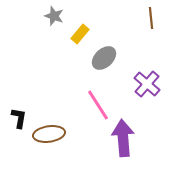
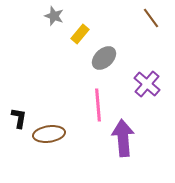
brown line: rotated 30 degrees counterclockwise
pink line: rotated 28 degrees clockwise
